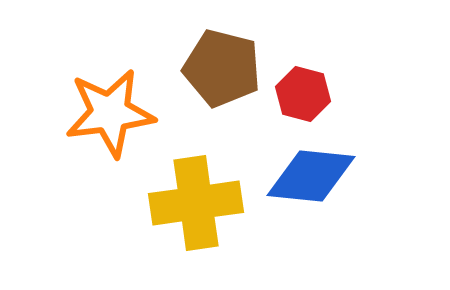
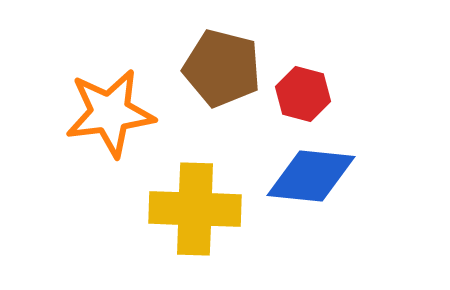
yellow cross: moved 1 px left, 6 px down; rotated 10 degrees clockwise
